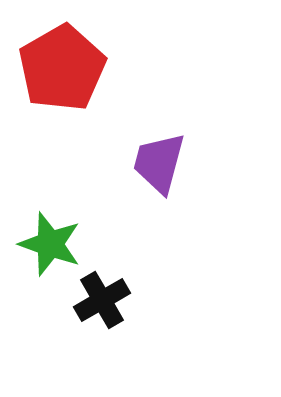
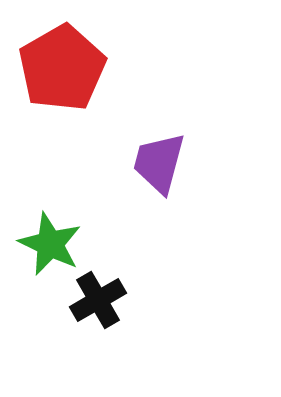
green star: rotated 6 degrees clockwise
black cross: moved 4 px left
